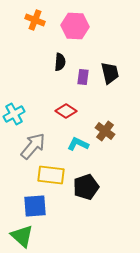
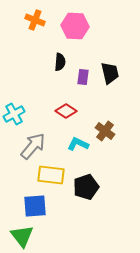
green triangle: rotated 10 degrees clockwise
